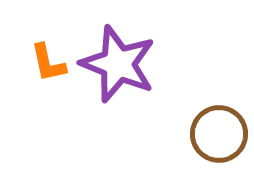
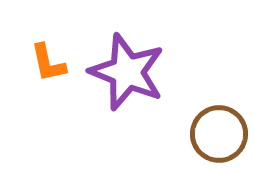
purple star: moved 9 px right, 8 px down
